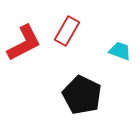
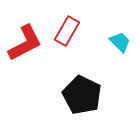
red L-shape: moved 1 px right
cyan trapezoid: moved 9 px up; rotated 25 degrees clockwise
